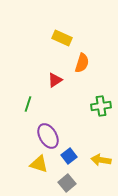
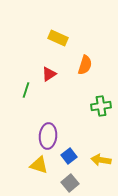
yellow rectangle: moved 4 px left
orange semicircle: moved 3 px right, 2 px down
red triangle: moved 6 px left, 6 px up
green line: moved 2 px left, 14 px up
purple ellipse: rotated 35 degrees clockwise
yellow triangle: moved 1 px down
gray square: moved 3 px right
